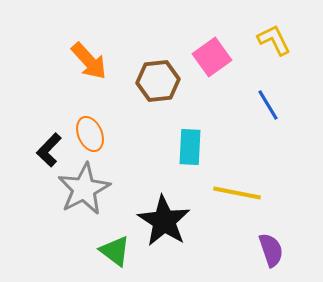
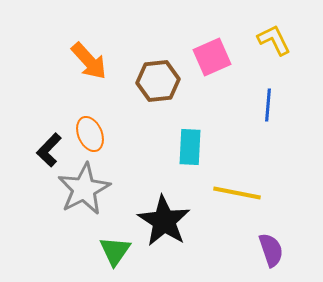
pink square: rotated 12 degrees clockwise
blue line: rotated 36 degrees clockwise
green triangle: rotated 28 degrees clockwise
